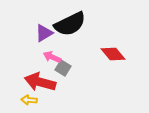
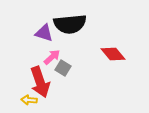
black semicircle: rotated 20 degrees clockwise
purple triangle: rotated 48 degrees clockwise
pink arrow: rotated 114 degrees clockwise
red arrow: rotated 124 degrees counterclockwise
